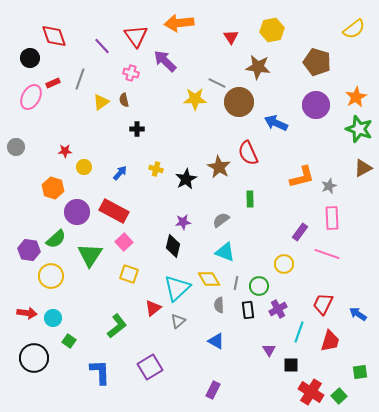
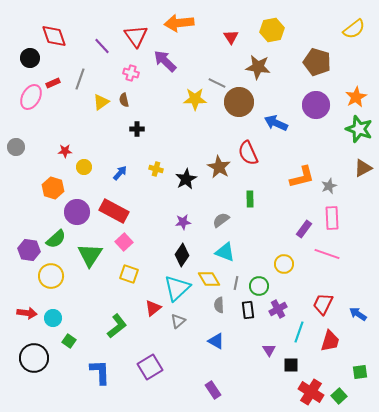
purple rectangle at (300, 232): moved 4 px right, 3 px up
black diamond at (173, 246): moved 9 px right, 9 px down; rotated 20 degrees clockwise
purple rectangle at (213, 390): rotated 60 degrees counterclockwise
